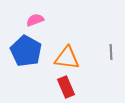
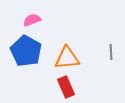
pink semicircle: moved 3 px left
orange triangle: rotated 12 degrees counterclockwise
